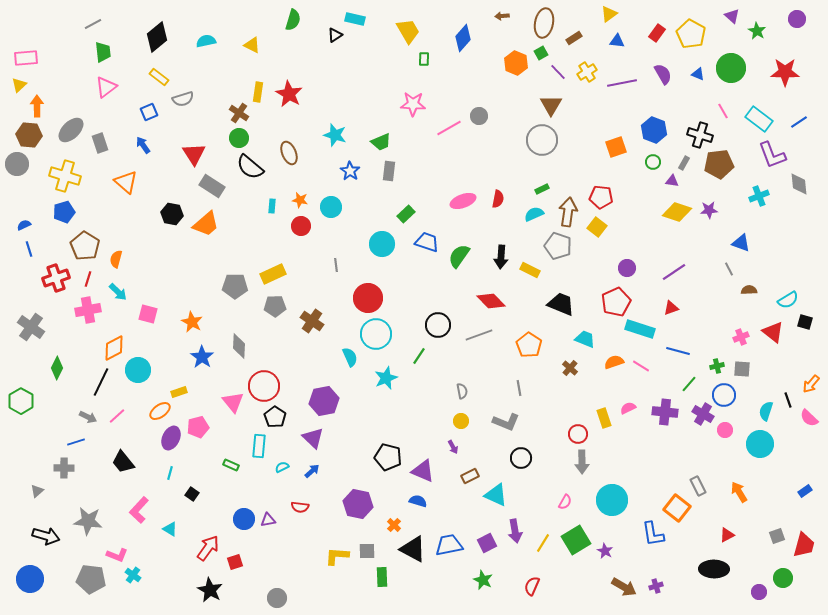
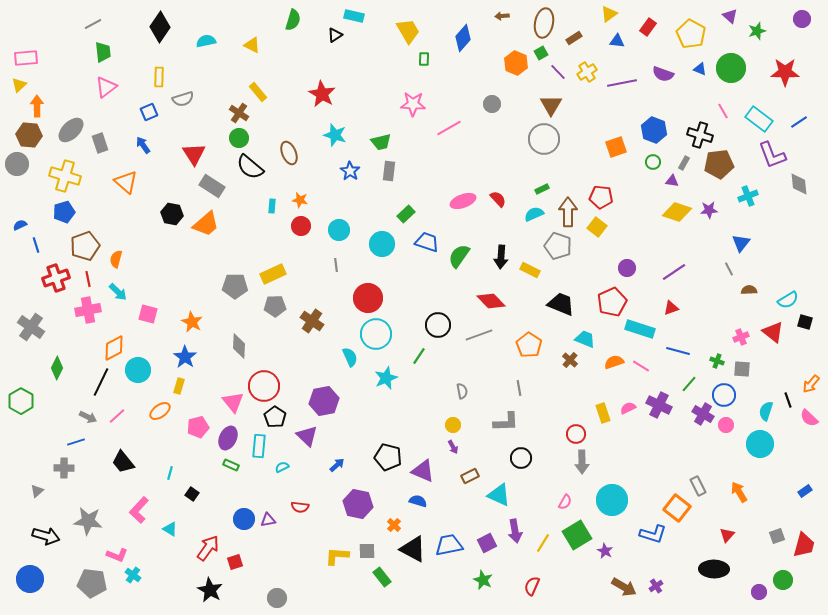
purple triangle at (732, 16): moved 2 px left
cyan rectangle at (355, 19): moved 1 px left, 3 px up
purple circle at (797, 19): moved 5 px right
green star at (757, 31): rotated 24 degrees clockwise
red rectangle at (657, 33): moved 9 px left, 6 px up
black diamond at (157, 37): moved 3 px right, 10 px up; rotated 16 degrees counterclockwise
purple semicircle at (663, 74): rotated 140 degrees clockwise
blue triangle at (698, 74): moved 2 px right, 5 px up
yellow rectangle at (159, 77): rotated 54 degrees clockwise
yellow rectangle at (258, 92): rotated 48 degrees counterclockwise
red star at (289, 94): moved 33 px right
gray circle at (479, 116): moved 13 px right, 12 px up
gray circle at (542, 140): moved 2 px right, 1 px up
green trapezoid at (381, 142): rotated 10 degrees clockwise
cyan cross at (759, 196): moved 11 px left
red semicircle at (498, 199): rotated 54 degrees counterclockwise
cyan circle at (331, 207): moved 8 px right, 23 px down
brown arrow at (568, 212): rotated 8 degrees counterclockwise
blue semicircle at (24, 225): moved 4 px left
blue triangle at (741, 243): rotated 48 degrees clockwise
brown pentagon at (85, 246): rotated 20 degrees clockwise
blue line at (29, 249): moved 7 px right, 4 px up
red line at (88, 279): rotated 28 degrees counterclockwise
red pentagon at (616, 302): moved 4 px left
blue star at (202, 357): moved 17 px left
green cross at (717, 366): moved 5 px up; rotated 32 degrees clockwise
brown cross at (570, 368): moved 8 px up
yellow rectangle at (179, 392): moved 6 px up; rotated 56 degrees counterclockwise
purple cross at (665, 412): moved 6 px left, 7 px up; rotated 20 degrees clockwise
yellow rectangle at (604, 418): moved 1 px left, 5 px up
yellow circle at (461, 421): moved 8 px left, 4 px down
gray L-shape at (506, 422): rotated 24 degrees counterclockwise
pink circle at (725, 430): moved 1 px right, 5 px up
red circle at (578, 434): moved 2 px left
purple ellipse at (171, 438): moved 57 px right
purple triangle at (313, 438): moved 6 px left, 2 px up
blue arrow at (312, 471): moved 25 px right, 6 px up
cyan triangle at (496, 495): moved 3 px right
blue L-shape at (653, 534): rotated 64 degrees counterclockwise
red triangle at (727, 535): rotated 21 degrees counterclockwise
green square at (576, 540): moved 1 px right, 5 px up
green rectangle at (382, 577): rotated 36 degrees counterclockwise
green circle at (783, 578): moved 2 px down
gray pentagon at (91, 579): moved 1 px right, 4 px down
purple cross at (656, 586): rotated 16 degrees counterclockwise
